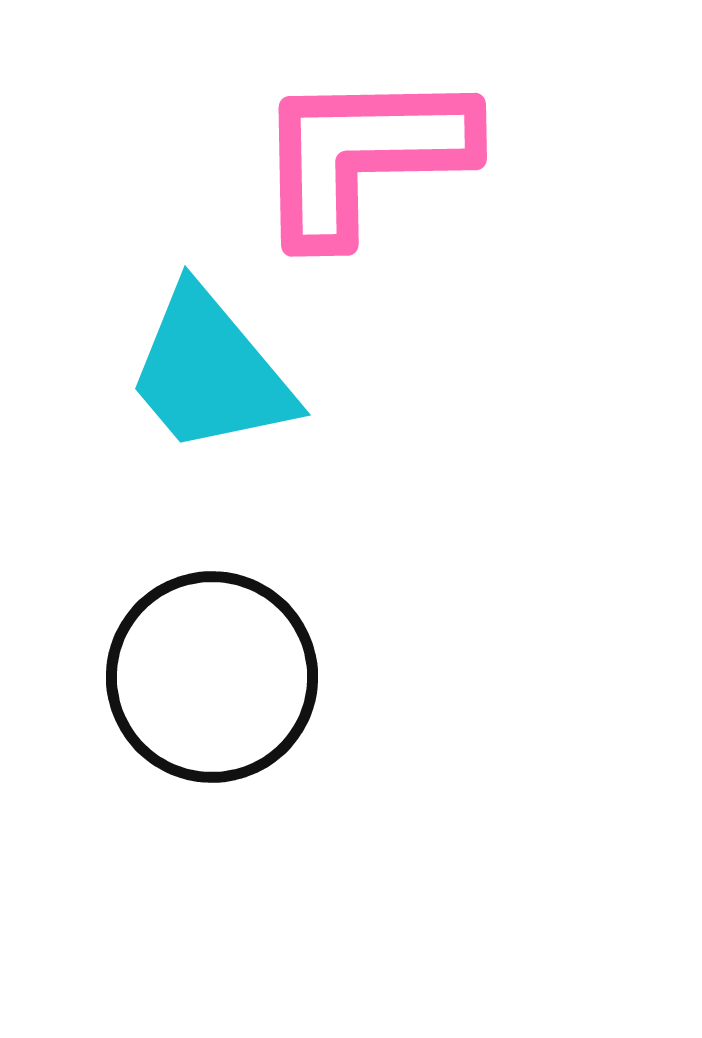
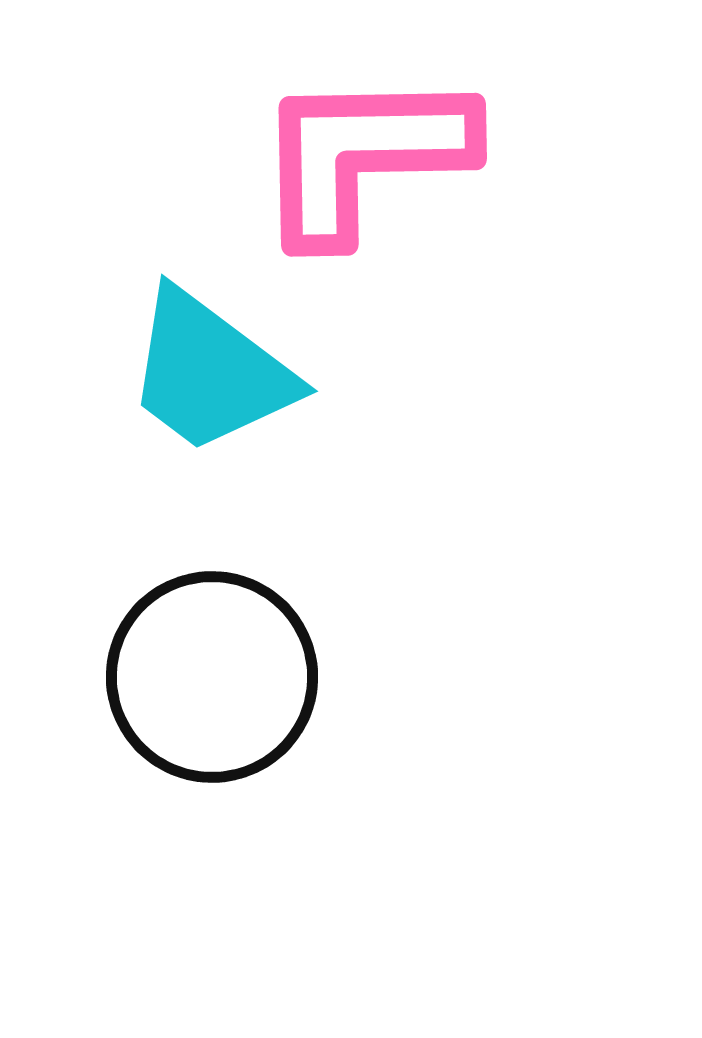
cyan trapezoid: rotated 13 degrees counterclockwise
